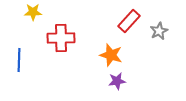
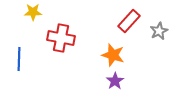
red cross: rotated 12 degrees clockwise
orange star: moved 2 px right
blue line: moved 1 px up
purple star: moved 2 px left; rotated 24 degrees counterclockwise
